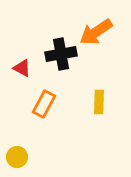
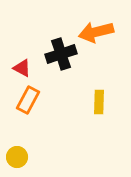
orange arrow: rotated 20 degrees clockwise
black cross: rotated 8 degrees counterclockwise
orange rectangle: moved 16 px left, 4 px up
